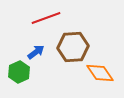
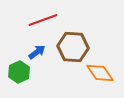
red line: moved 3 px left, 2 px down
brown hexagon: rotated 8 degrees clockwise
blue arrow: moved 1 px right
